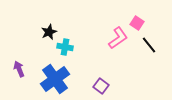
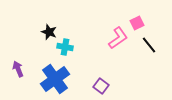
pink square: rotated 32 degrees clockwise
black star: rotated 28 degrees counterclockwise
purple arrow: moved 1 px left
